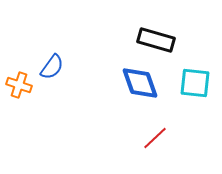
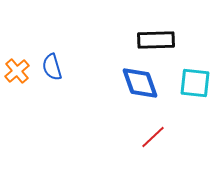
black rectangle: rotated 18 degrees counterclockwise
blue semicircle: rotated 128 degrees clockwise
orange cross: moved 2 px left, 14 px up; rotated 30 degrees clockwise
red line: moved 2 px left, 1 px up
